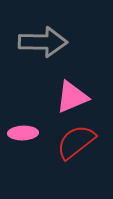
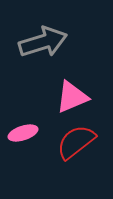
gray arrow: rotated 18 degrees counterclockwise
pink ellipse: rotated 16 degrees counterclockwise
